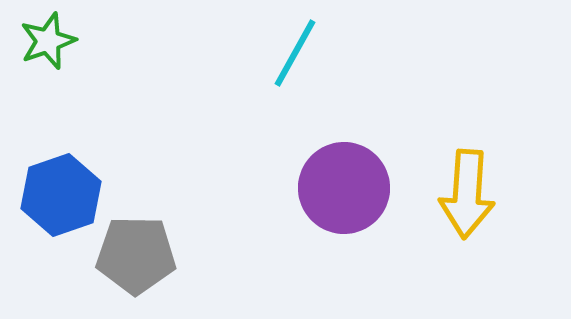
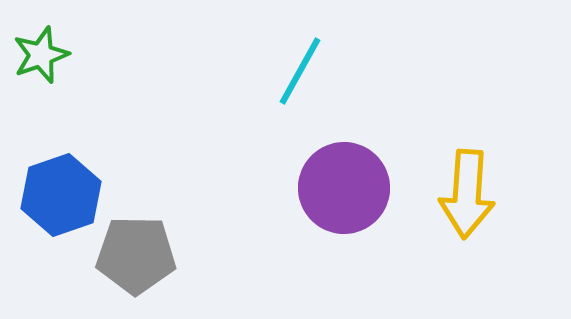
green star: moved 7 px left, 14 px down
cyan line: moved 5 px right, 18 px down
